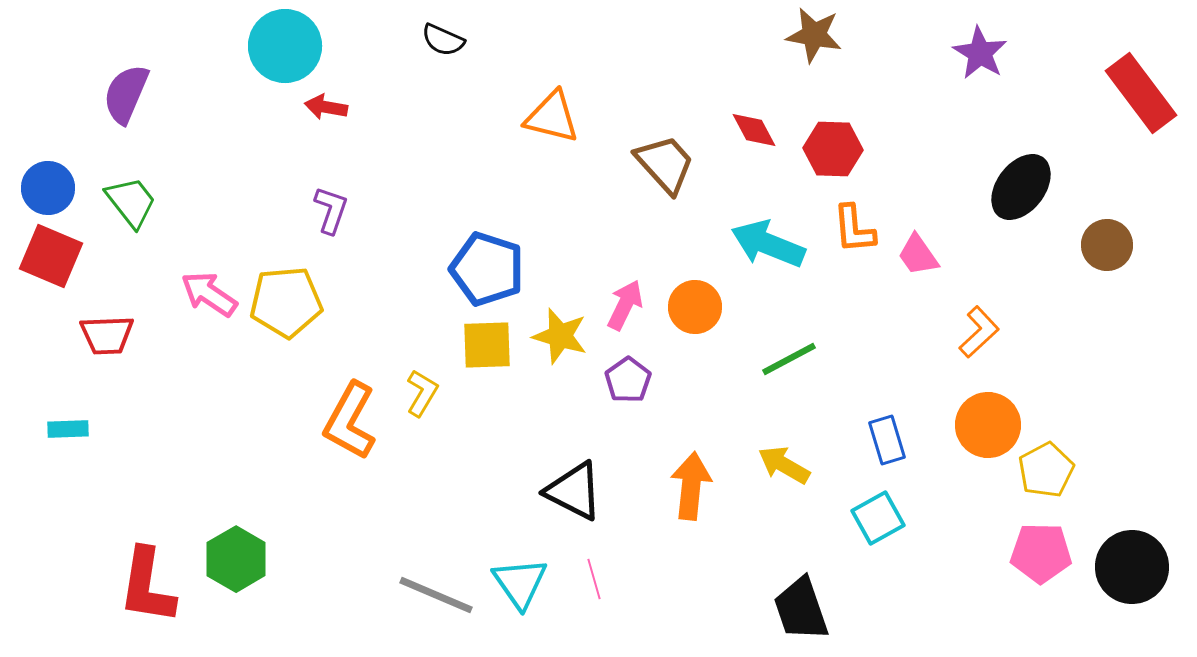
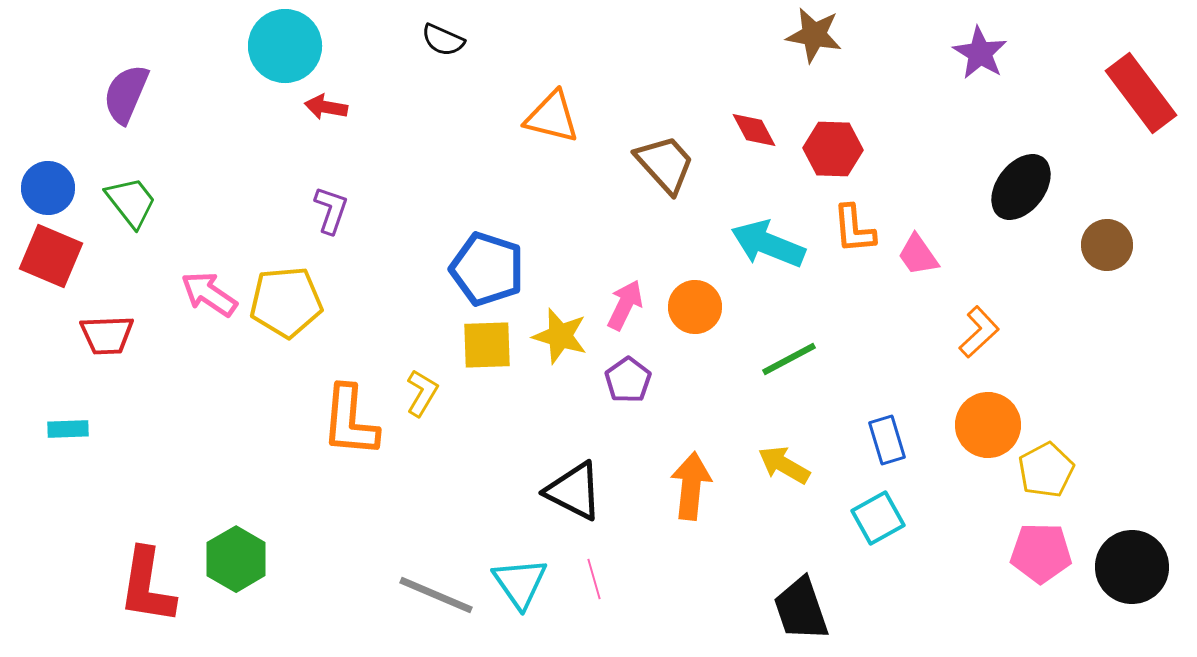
orange L-shape at (350, 421): rotated 24 degrees counterclockwise
